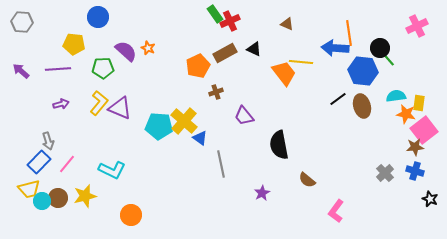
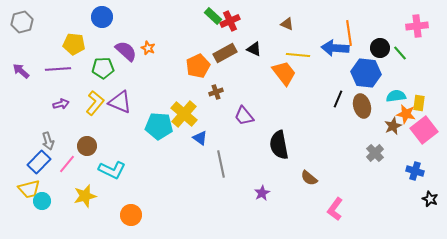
green rectangle at (215, 14): moved 2 px left, 2 px down; rotated 12 degrees counterclockwise
blue circle at (98, 17): moved 4 px right
gray hexagon at (22, 22): rotated 20 degrees counterclockwise
pink cross at (417, 26): rotated 20 degrees clockwise
green line at (388, 59): moved 12 px right, 6 px up
yellow line at (301, 62): moved 3 px left, 7 px up
blue hexagon at (363, 71): moved 3 px right, 2 px down
black line at (338, 99): rotated 30 degrees counterclockwise
yellow L-shape at (99, 103): moved 4 px left
purple triangle at (120, 108): moved 6 px up
yellow cross at (184, 121): moved 7 px up
brown star at (415, 147): moved 22 px left, 21 px up; rotated 18 degrees counterclockwise
gray cross at (385, 173): moved 10 px left, 20 px up
brown semicircle at (307, 180): moved 2 px right, 2 px up
brown circle at (58, 198): moved 29 px right, 52 px up
pink L-shape at (336, 211): moved 1 px left, 2 px up
